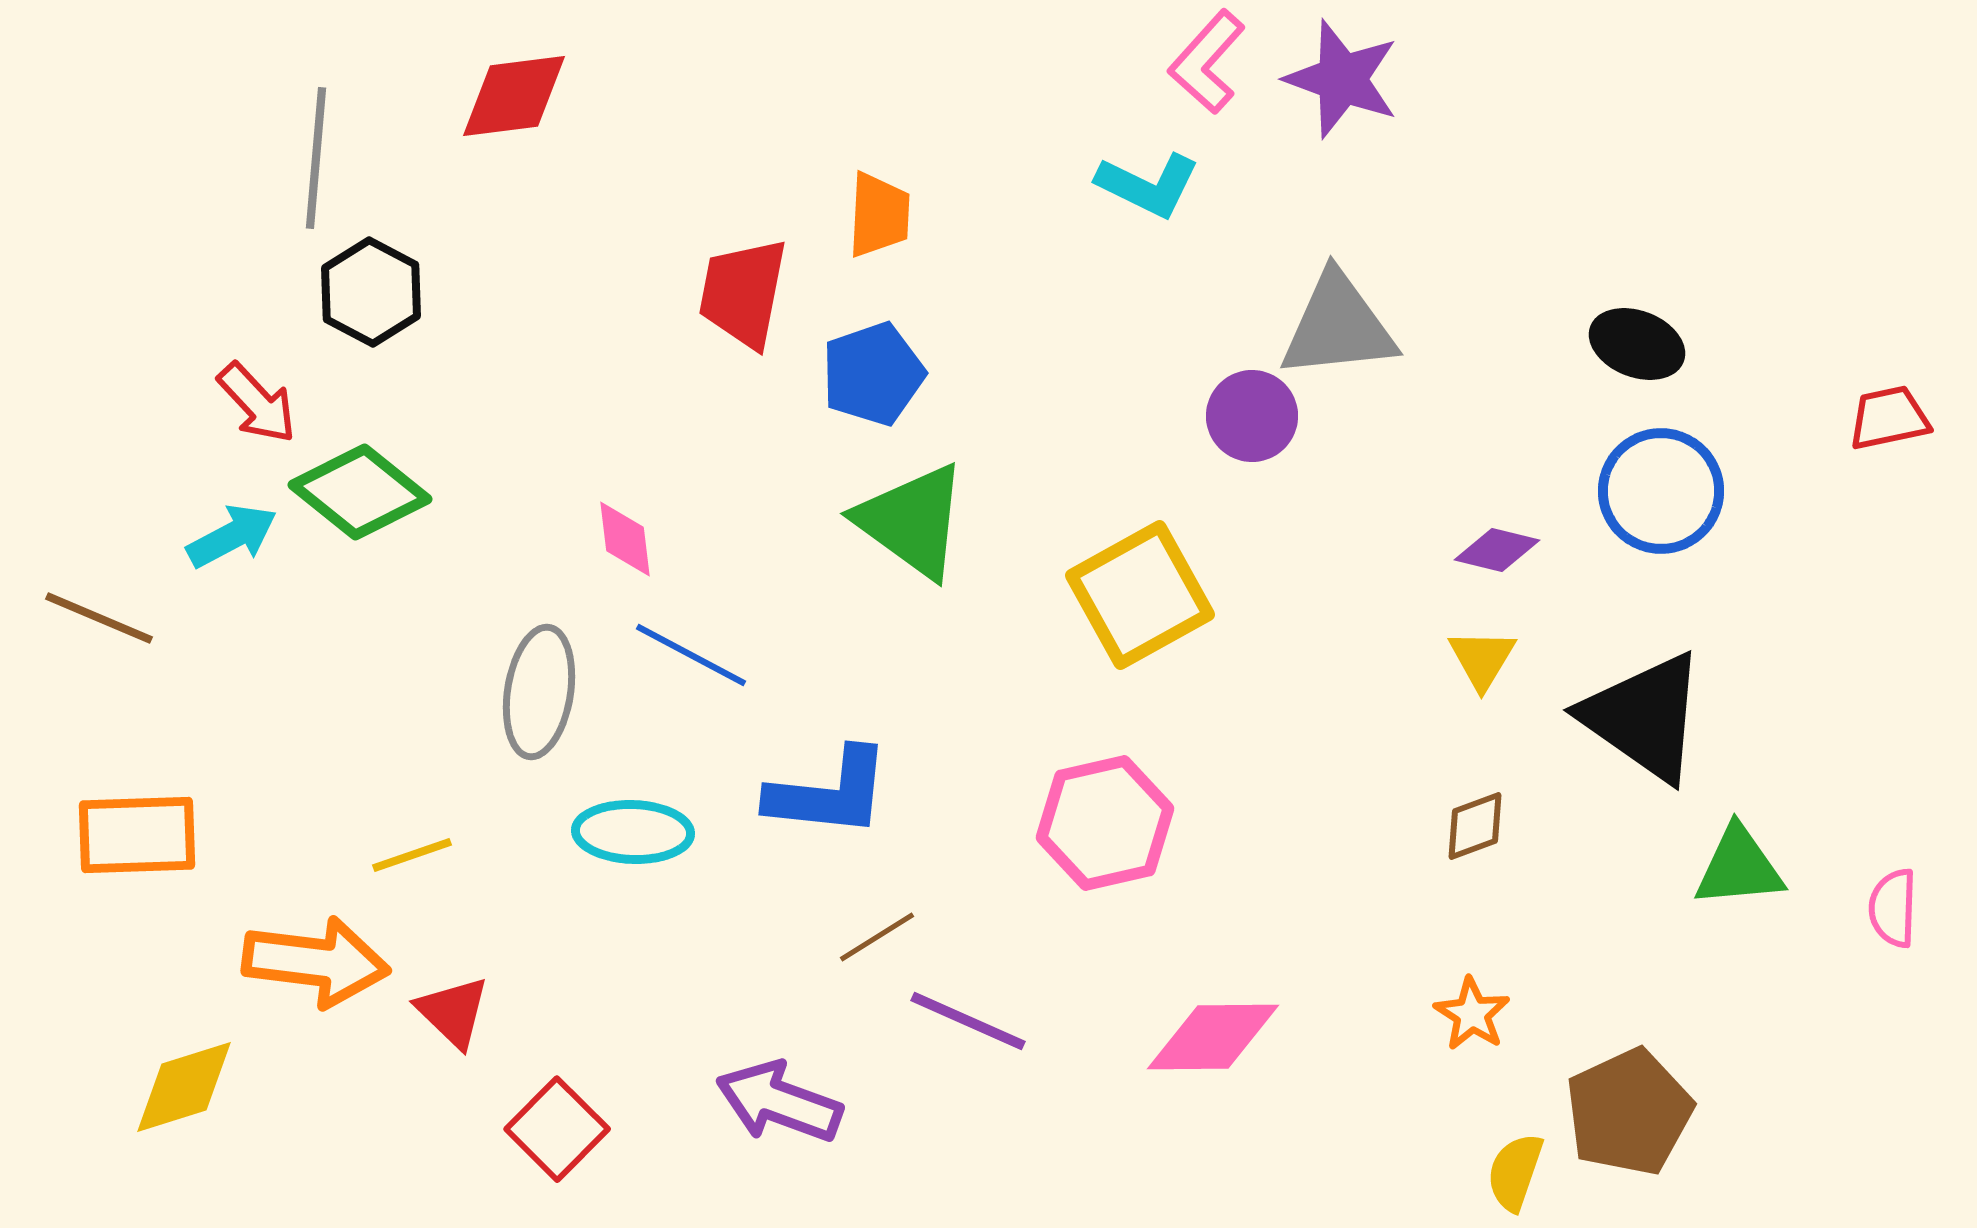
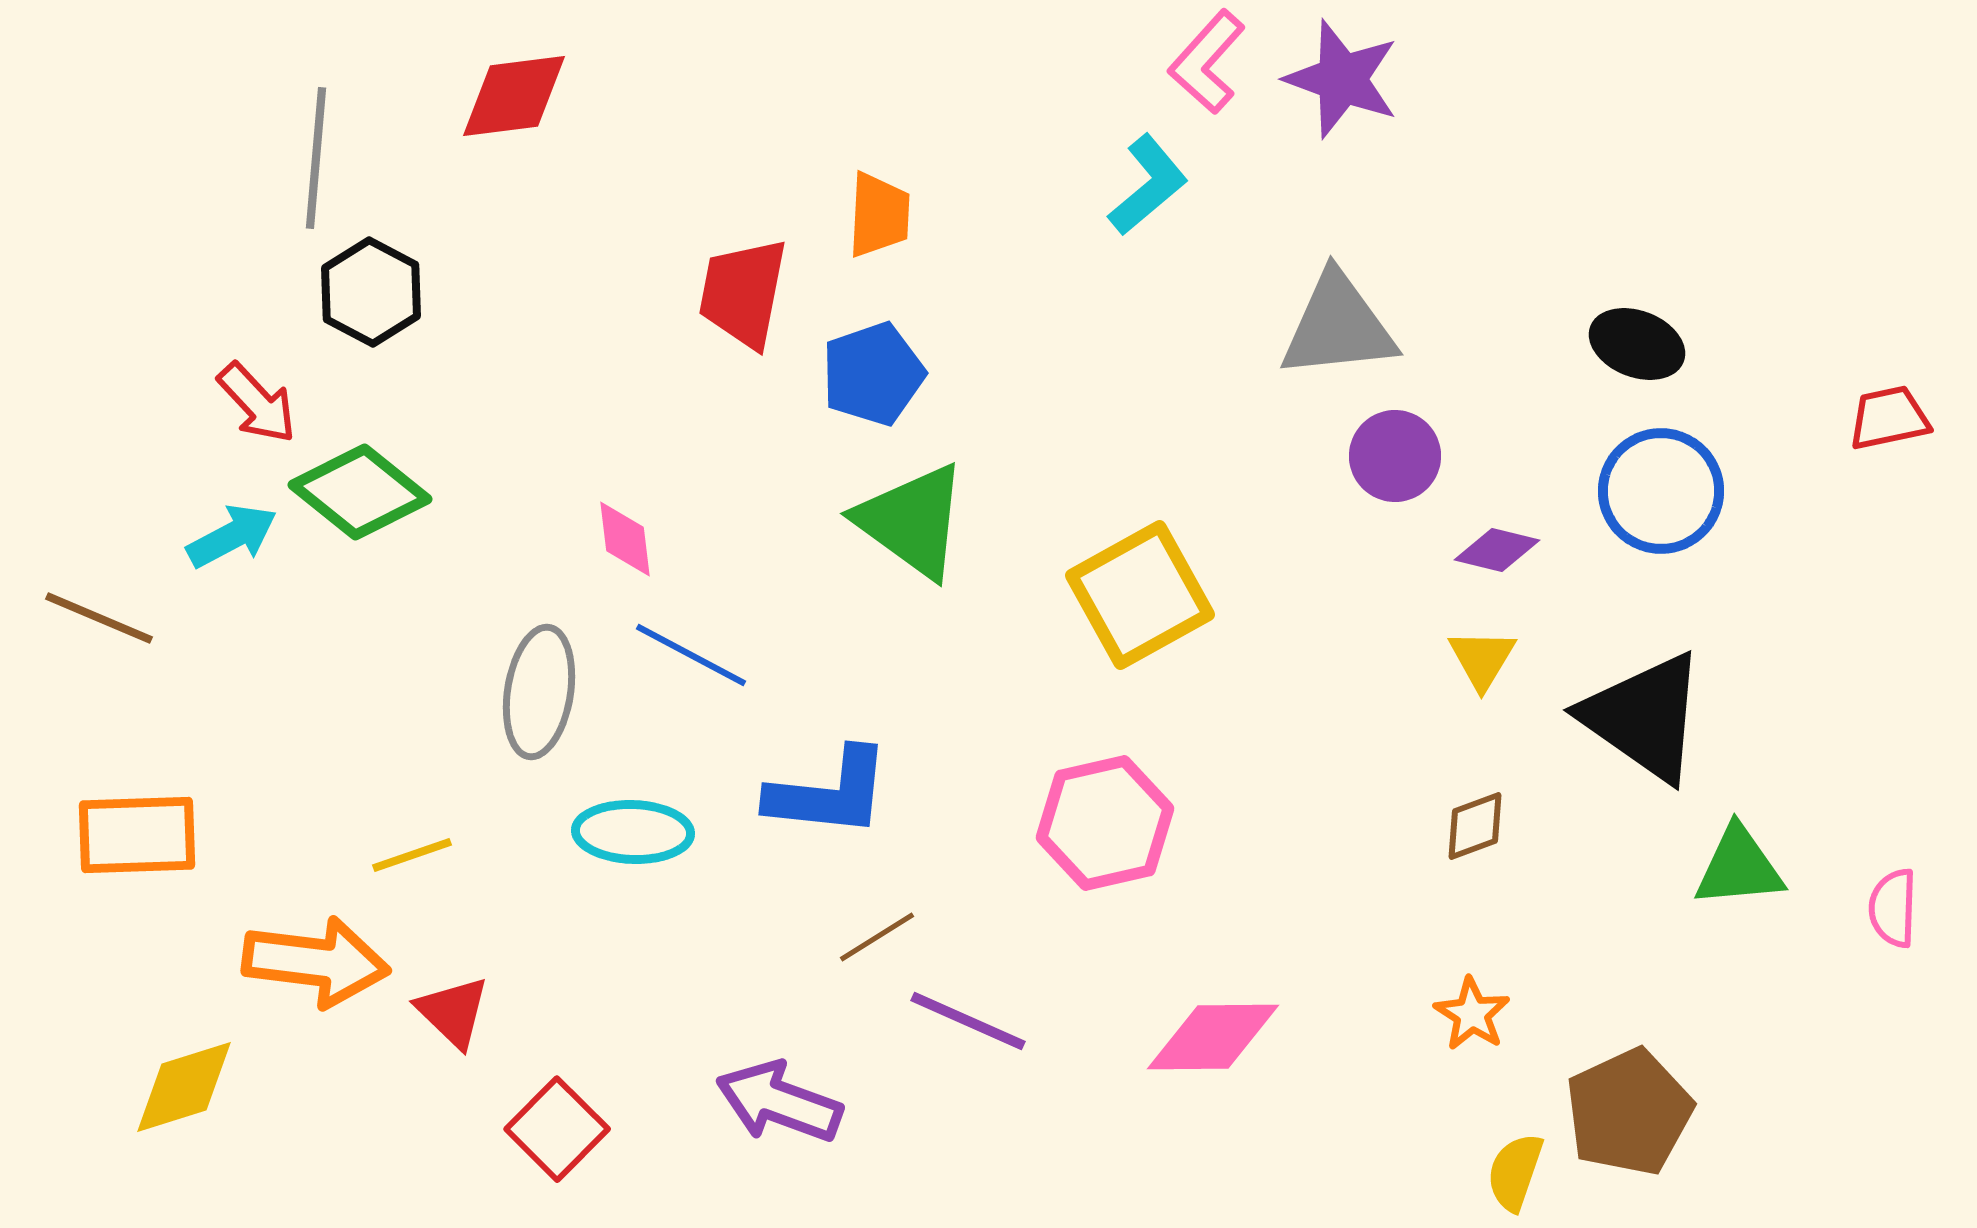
cyan L-shape at (1148, 185): rotated 66 degrees counterclockwise
purple circle at (1252, 416): moved 143 px right, 40 px down
